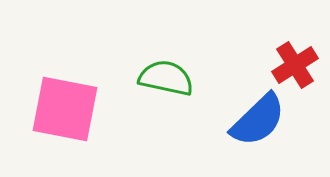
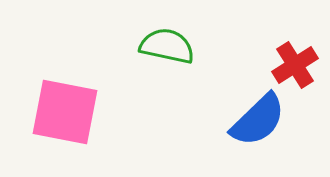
green semicircle: moved 1 px right, 32 px up
pink square: moved 3 px down
